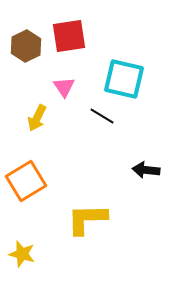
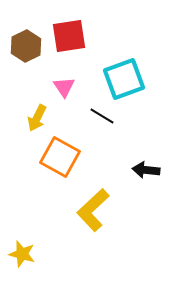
cyan square: rotated 33 degrees counterclockwise
orange square: moved 34 px right, 24 px up; rotated 30 degrees counterclockwise
yellow L-shape: moved 6 px right, 9 px up; rotated 42 degrees counterclockwise
